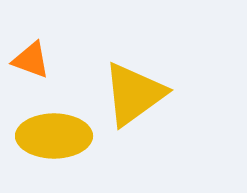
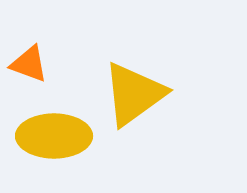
orange triangle: moved 2 px left, 4 px down
